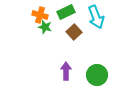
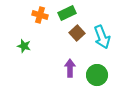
green rectangle: moved 1 px right, 1 px down
cyan arrow: moved 6 px right, 20 px down
green star: moved 21 px left, 19 px down
brown square: moved 3 px right, 1 px down
purple arrow: moved 4 px right, 3 px up
